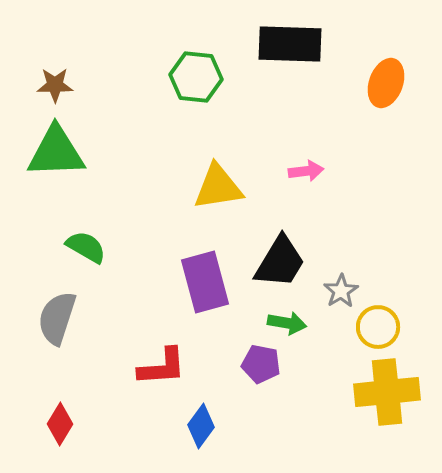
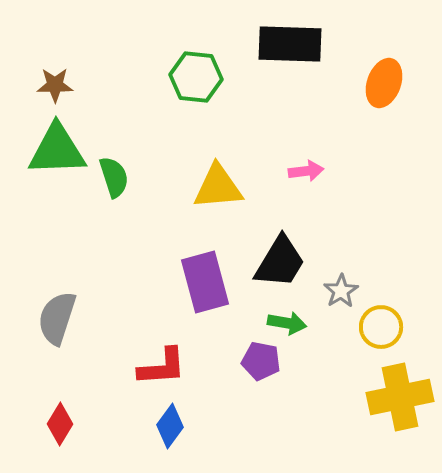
orange ellipse: moved 2 px left
green triangle: moved 1 px right, 2 px up
yellow triangle: rotated 4 degrees clockwise
green semicircle: moved 28 px right, 70 px up; rotated 42 degrees clockwise
yellow circle: moved 3 px right
purple pentagon: moved 3 px up
yellow cross: moved 13 px right, 5 px down; rotated 6 degrees counterclockwise
blue diamond: moved 31 px left
